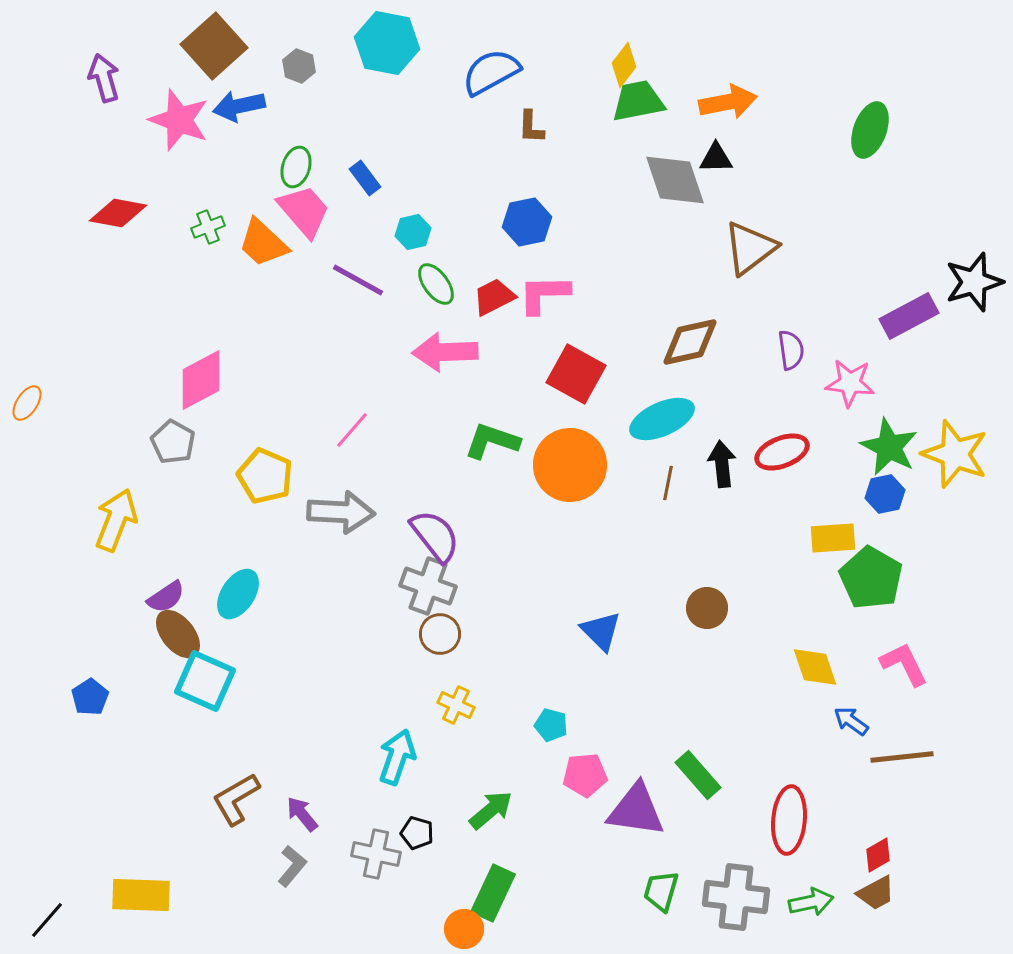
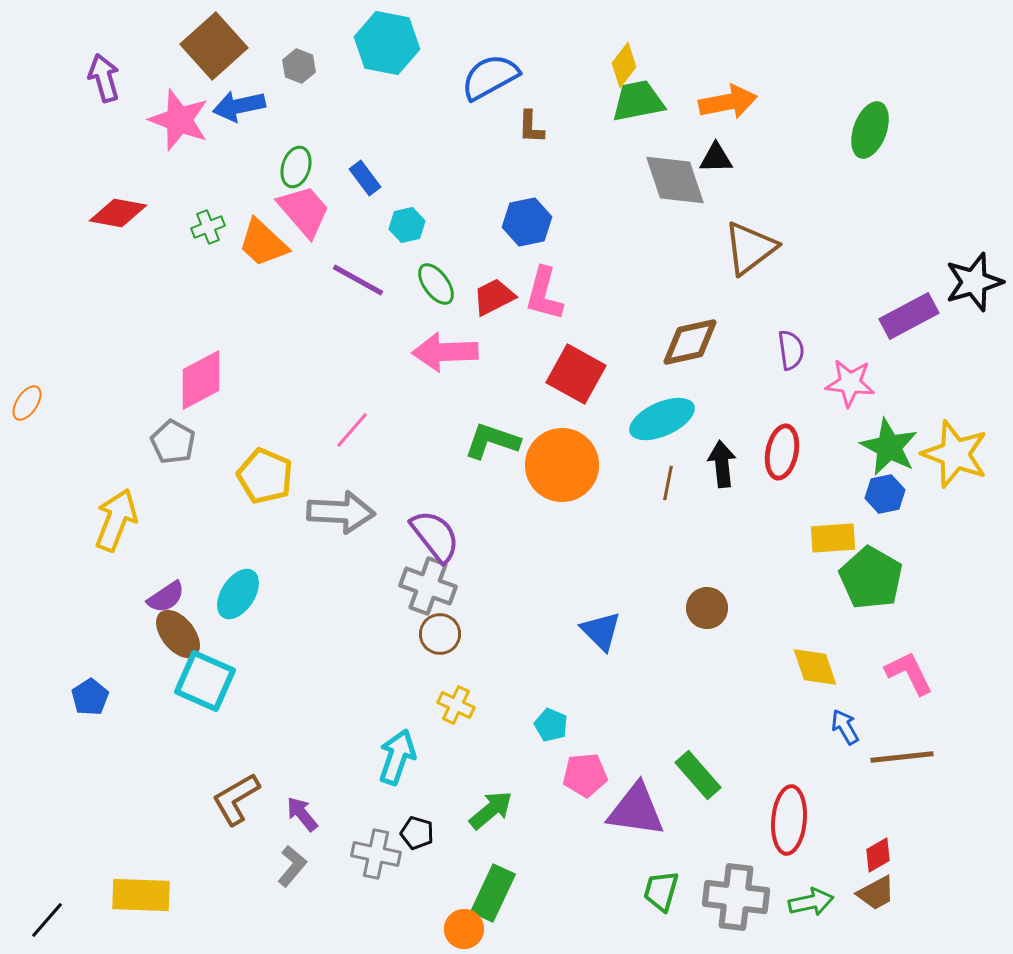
blue semicircle at (491, 72): moved 1 px left, 5 px down
cyan hexagon at (413, 232): moved 6 px left, 7 px up
pink L-shape at (544, 294): rotated 74 degrees counterclockwise
red ellipse at (782, 452): rotated 58 degrees counterclockwise
orange circle at (570, 465): moved 8 px left
pink L-shape at (904, 664): moved 5 px right, 9 px down
blue arrow at (851, 721): moved 6 px left, 6 px down; rotated 24 degrees clockwise
cyan pentagon at (551, 725): rotated 8 degrees clockwise
